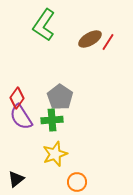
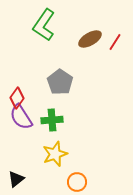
red line: moved 7 px right
gray pentagon: moved 15 px up
